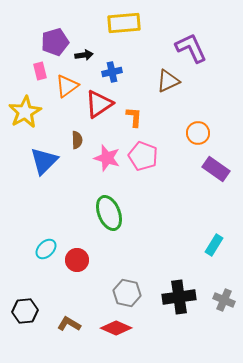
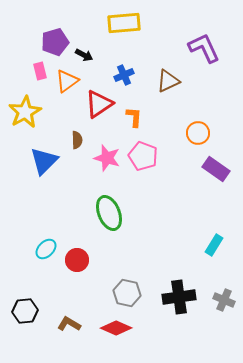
purple L-shape: moved 13 px right
black arrow: rotated 36 degrees clockwise
blue cross: moved 12 px right, 3 px down; rotated 12 degrees counterclockwise
orange triangle: moved 5 px up
